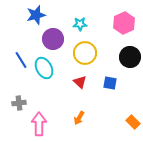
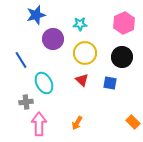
black circle: moved 8 px left
cyan ellipse: moved 15 px down
red triangle: moved 2 px right, 2 px up
gray cross: moved 7 px right, 1 px up
orange arrow: moved 2 px left, 5 px down
